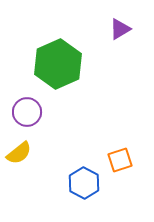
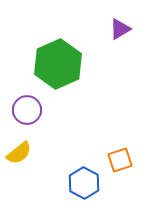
purple circle: moved 2 px up
